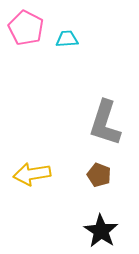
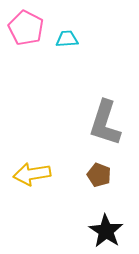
black star: moved 5 px right
